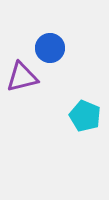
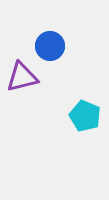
blue circle: moved 2 px up
